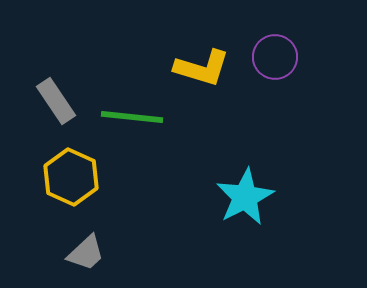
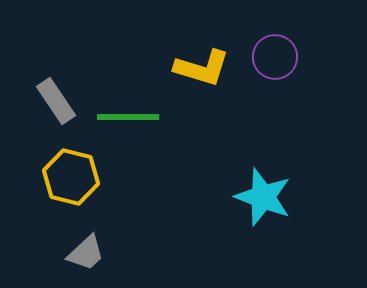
green line: moved 4 px left; rotated 6 degrees counterclockwise
yellow hexagon: rotated 10 degrees counterclockwise
cyan star: moved 18 px right; rotated 24 degrees counterclockwise
